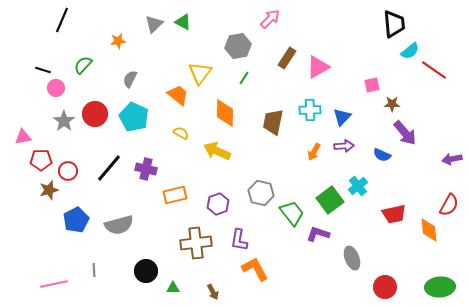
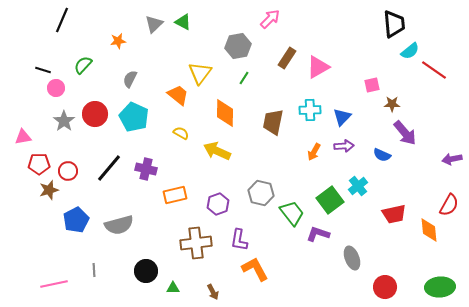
red pentagon at (41, 160): moved 2 px left, 4 px down
